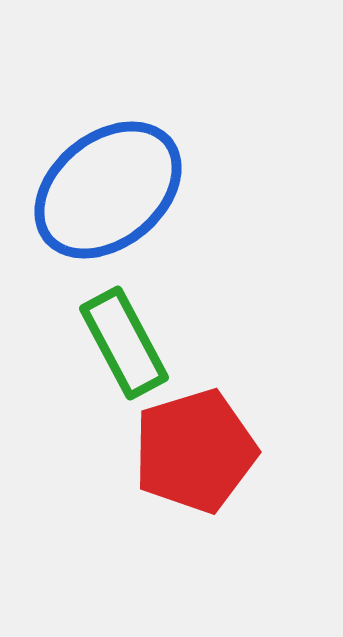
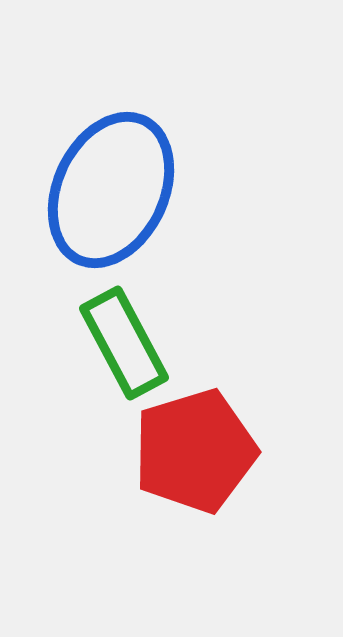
blue ellipse: moved 3 px right; rotated 26 degrees counterclockwise
